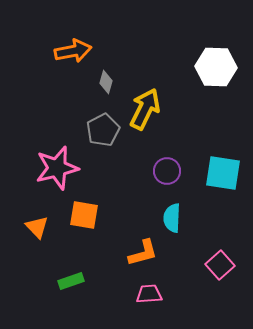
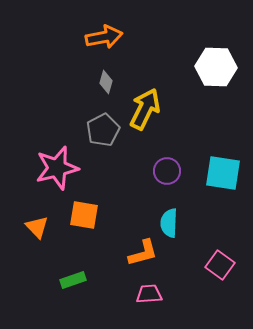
orange arrow: moved 31 px right, 14 px up
cyan semicircle: moved 3 px left, 5 px down
pink square: rotated 12 degrees counterclockwise
green rectangle: moved 2 px right, 1 px up
